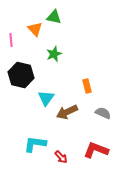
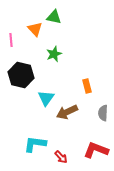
gray semicircle: rotated 112 degrees counterclockwise
